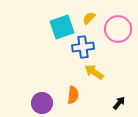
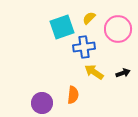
blue cross: moved 1 px right
black arrow: moved 4 px right, 30 px up; rotated 32 degrees clockwise
